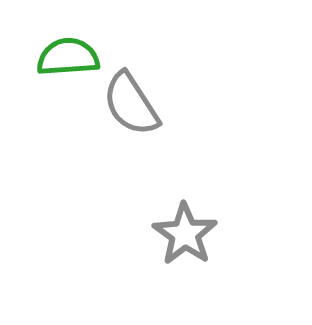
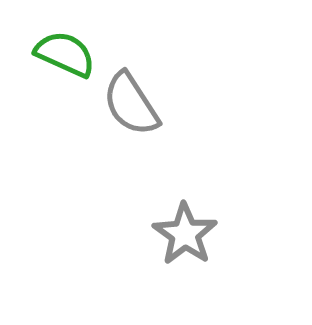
green semicircle: moved 3 px left, 3 px up; rotated 28 degrees clockwise
